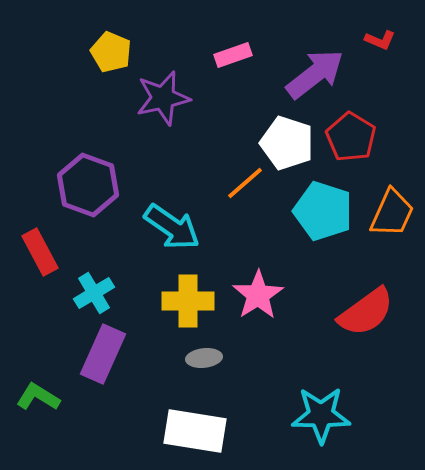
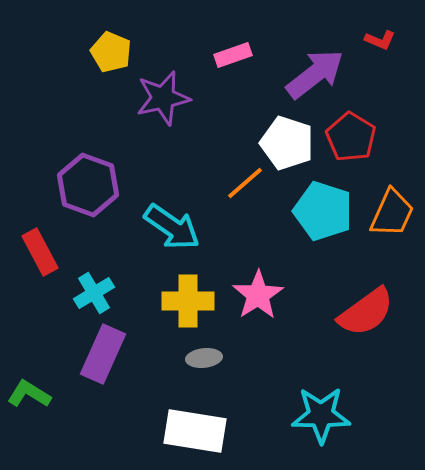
green L-shape: moved 9 px left, 3 px up
